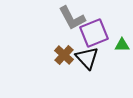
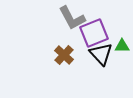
green triangle: moved 1 px down
black triangle: moved 14 px right, 4 px up
